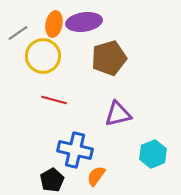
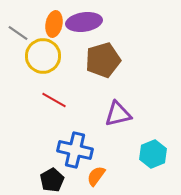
gray line: rotated 70 degrees clockwise
brown pentagon: moved 6 px left, 2 px down
red line: rotated 15 degrees clockwise
